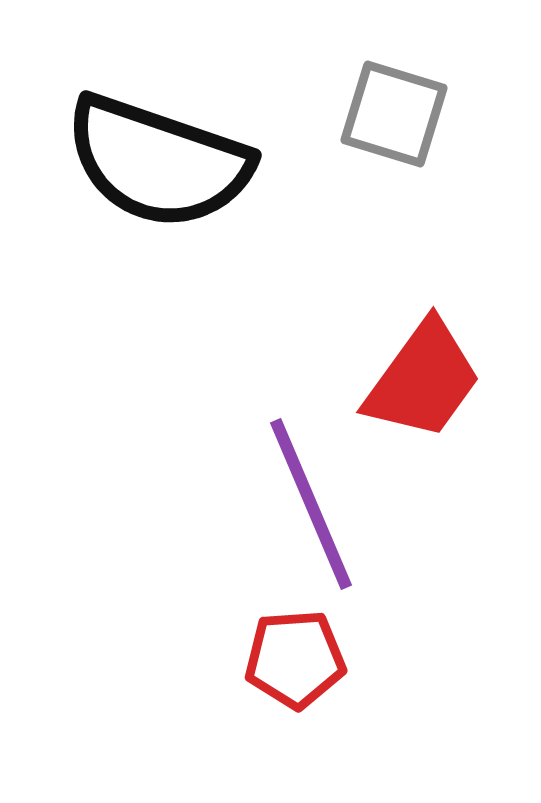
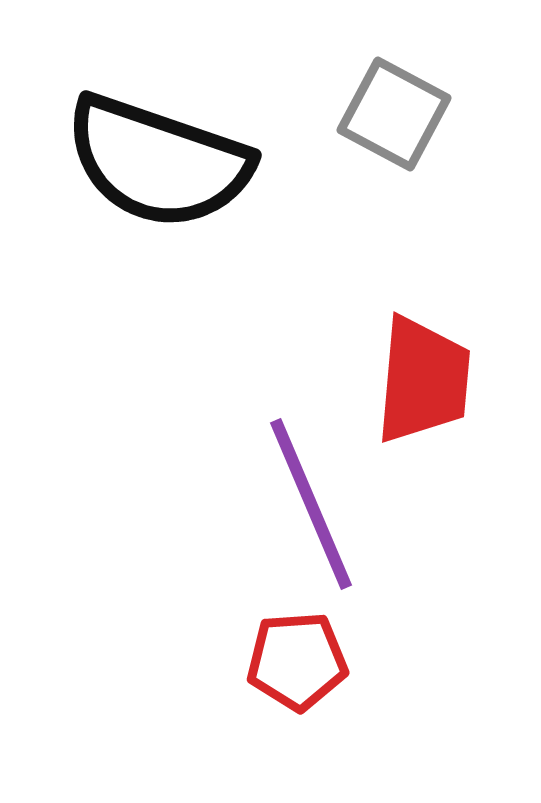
gray square: rotated 11 degrees clockwise
red trapezoid: rotated 31 degrees counterclockwise
red pentagon: moved 2 px right, 2 px down
